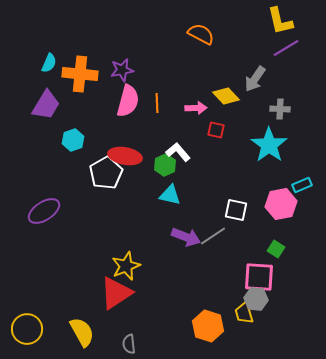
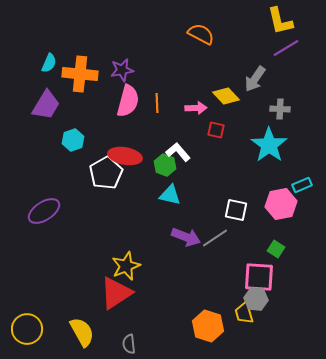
green hexagon: rotated 15 degrees counterclockwise
gray line: moved 2 px right, 2 px down
